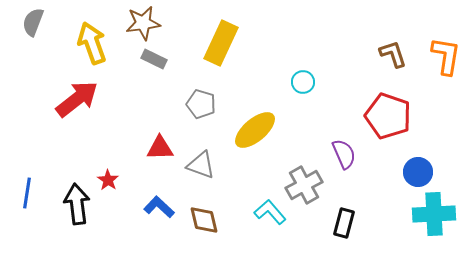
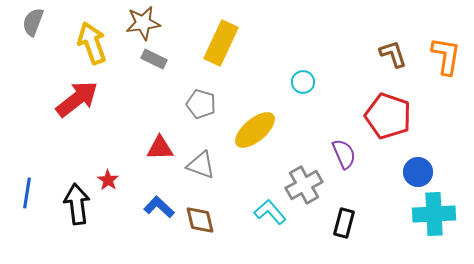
brown diamond: moved 4 px left
